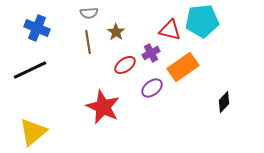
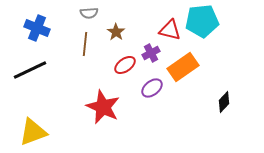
brown line: moved 3 px left, 2 px down; rotated 15 degrees clockwise
yellow triangle: rotated 20 degrees clockwise
